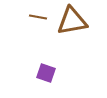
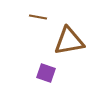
brown triangle: moved 3 px left, 20 px down
